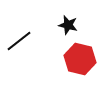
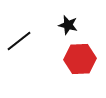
red hexagon: rotated 16 degrees counterclockwise
